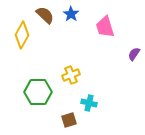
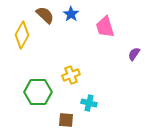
brown square: moved 3 px left; rotated 21 degrees clockwise
